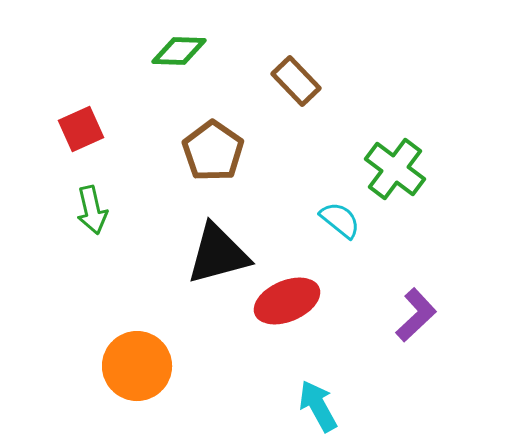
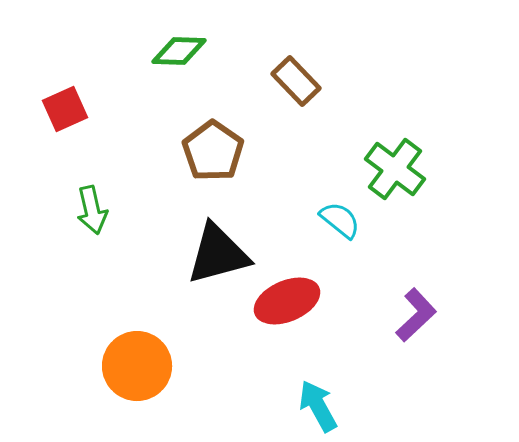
red square: moved 16 px left, 20 px up
